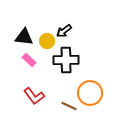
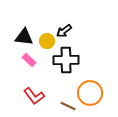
brown line: moved 1 px left
